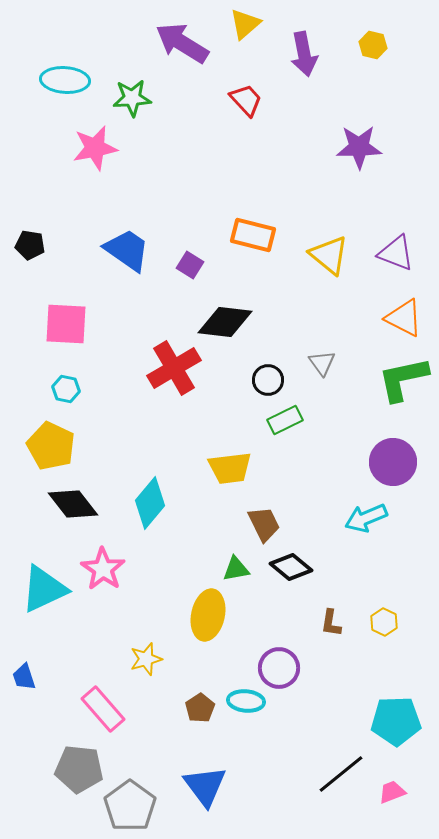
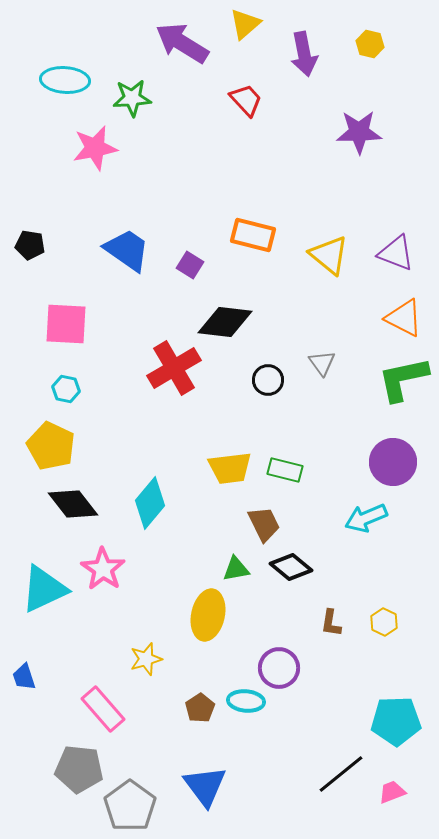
yellow hexagon at (373, 45): moved 3 px left, 1 px up
purple star at (359, 147): moved 15 px up
green rectangle at (285, 420): moved 50 px down; rotated 40 degrees clockwise
